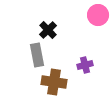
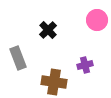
pink circle: moved 1 px left, 5 px down
gray rectangle: moved 19 px left, 3 px down; rotated 10 degrees counterclockwise
